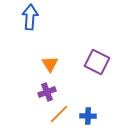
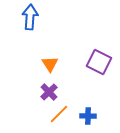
purple square: moved 2 px right
purple cross: moved 2 px right; rotated 24 degrees counterclockwise
